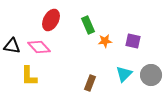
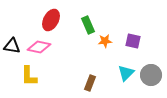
pink diamond: rotated 35 degrees counterclockwise
cyan triangle: moved 2 px right, 1 px up
